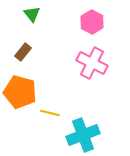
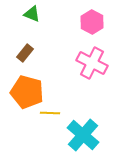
green triangle: rotated 30 degrees counterclockwise
brown rectangle: moved 2 px right, 1 px down
orange pentagon: moved 7 px right
yellow line: rotated 12 degrees counterclockwise
cyan cross: rotated 28 degrees counterclockwise
